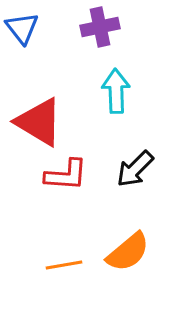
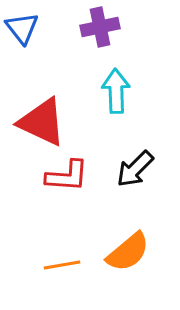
red triangle: moved 3 px right; rotated 6 degrees counterclockwise
red L-shape: moved 1 px right, 1 px down
orange line: moved 2 px left
